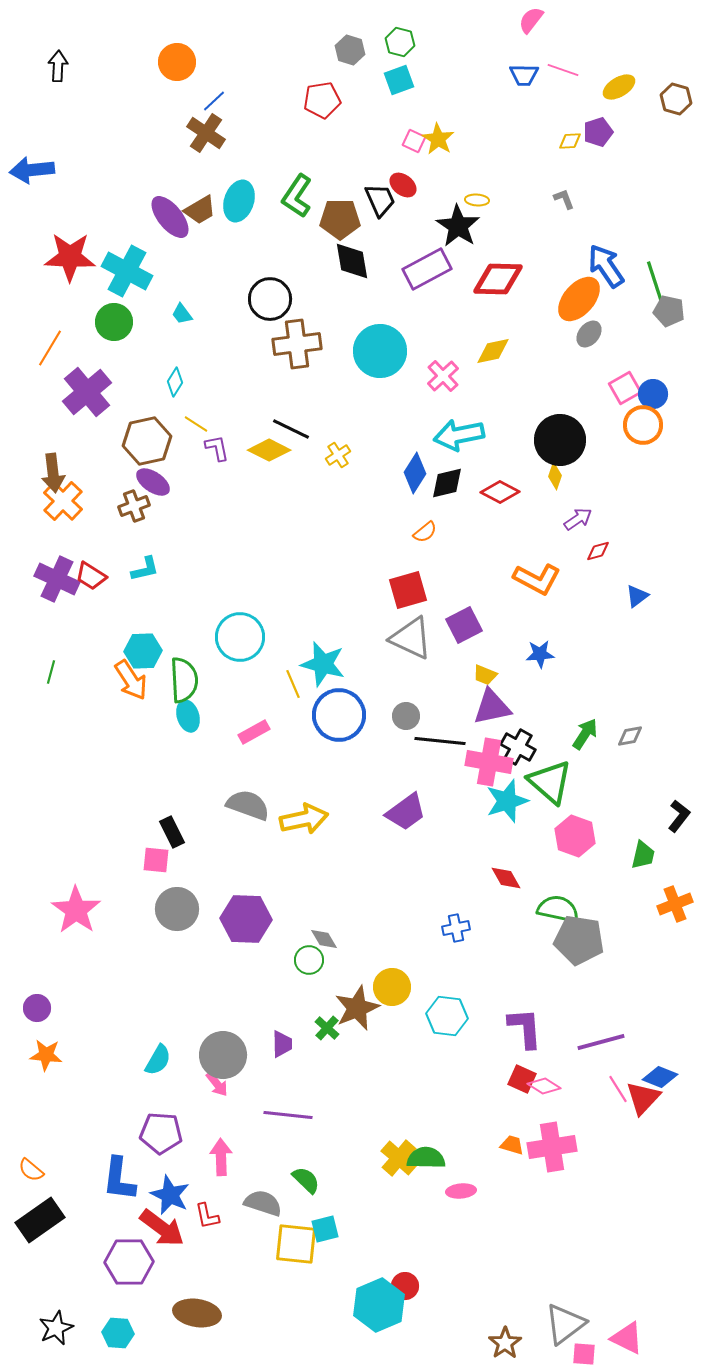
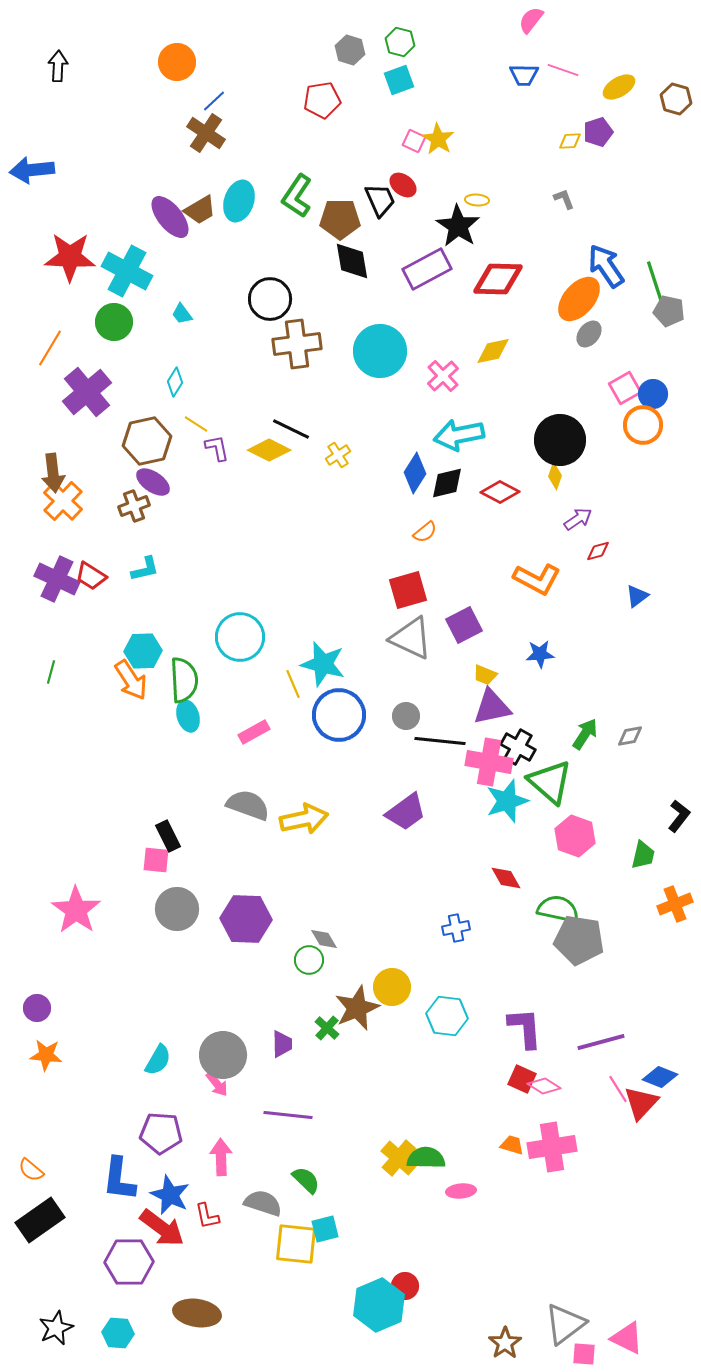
black rectangle at (172, 832): moved 4 px left, 4 px down
red triangle at (643, 1098): moved 2 px left, 5 px down
